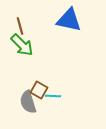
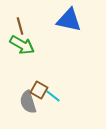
green arrow: rotated 15 degrees counterclockwise
cyan line: rotated 35 degrees clockwise
